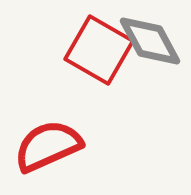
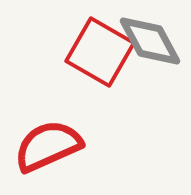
red square: moved 1 px right, 2 px down
